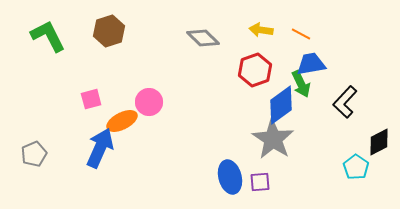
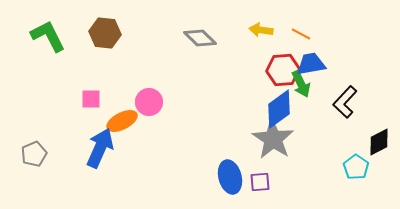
brown hexagon: moved 4 px left, 2 px down; rotated 24 degrees clockwise
gray diamond: moved 3 px left
red hexagon: moved 28 px right; rotated 16 degrees clockwise
pink square: rotated 15 degrees clockwise
blue diamond: moved 2 px left, 4 px down
